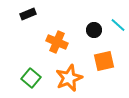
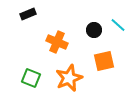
green square: rotated 18 degrees counterclockwise
